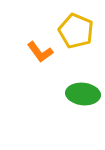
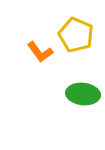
yellow pentagon: moved 4 px down
